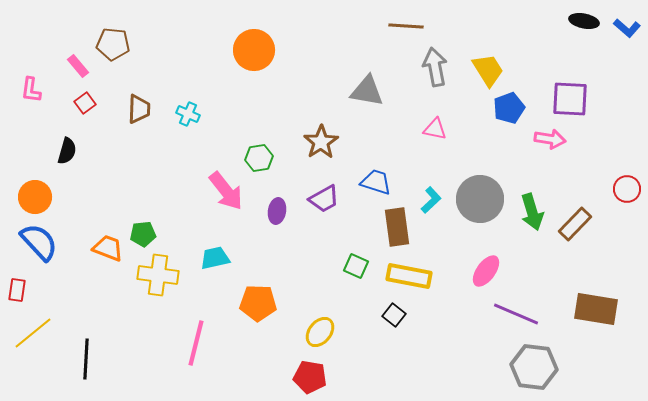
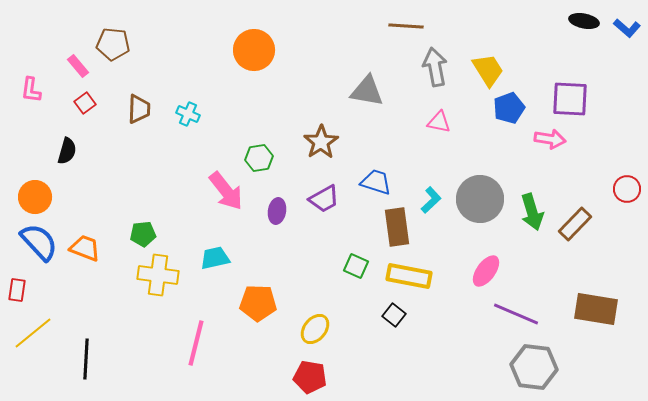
pink triangle at (435, 129): moved 4 px right, 7 px up
orange trapezoid at (108, 248): moved 23 px left
yellow ellipse at (320, 332): moved 5 px left, 3 px up
